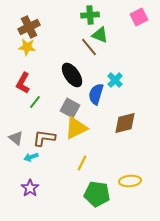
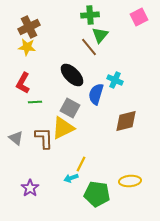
green triangle: rotated 48 degrees clockwise
black ellipse: rotated 10 degrees counterclockwise
cyan cross: rotated 21 degrees counterclockwise
green line: rotated 48 degrees clockwise
brown diamond: moved 1 px right, 2 px up
yellow triangle: moved 13 px left
brown L-shape: rotated 80 degrees clockwise
cyan arrow: moved 40 px right, 21 px down
yellow line: moved 1 px left, 1 px down
